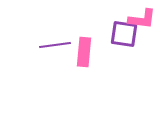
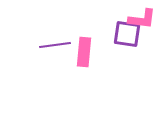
purple square: moved 3 px right
